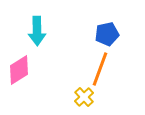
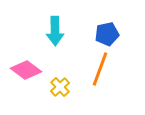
cyan arrow: moved 18 px right
pink diamond: moved 7 px right; rotated 68 degrees clockwise
yellow cross: moved 24 px left, 10 px up
